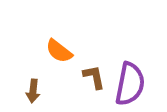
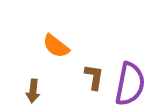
orange semicircle: moved 3 px left, 5 px up
brown L-shape: rotated 20 degrees clockwise
